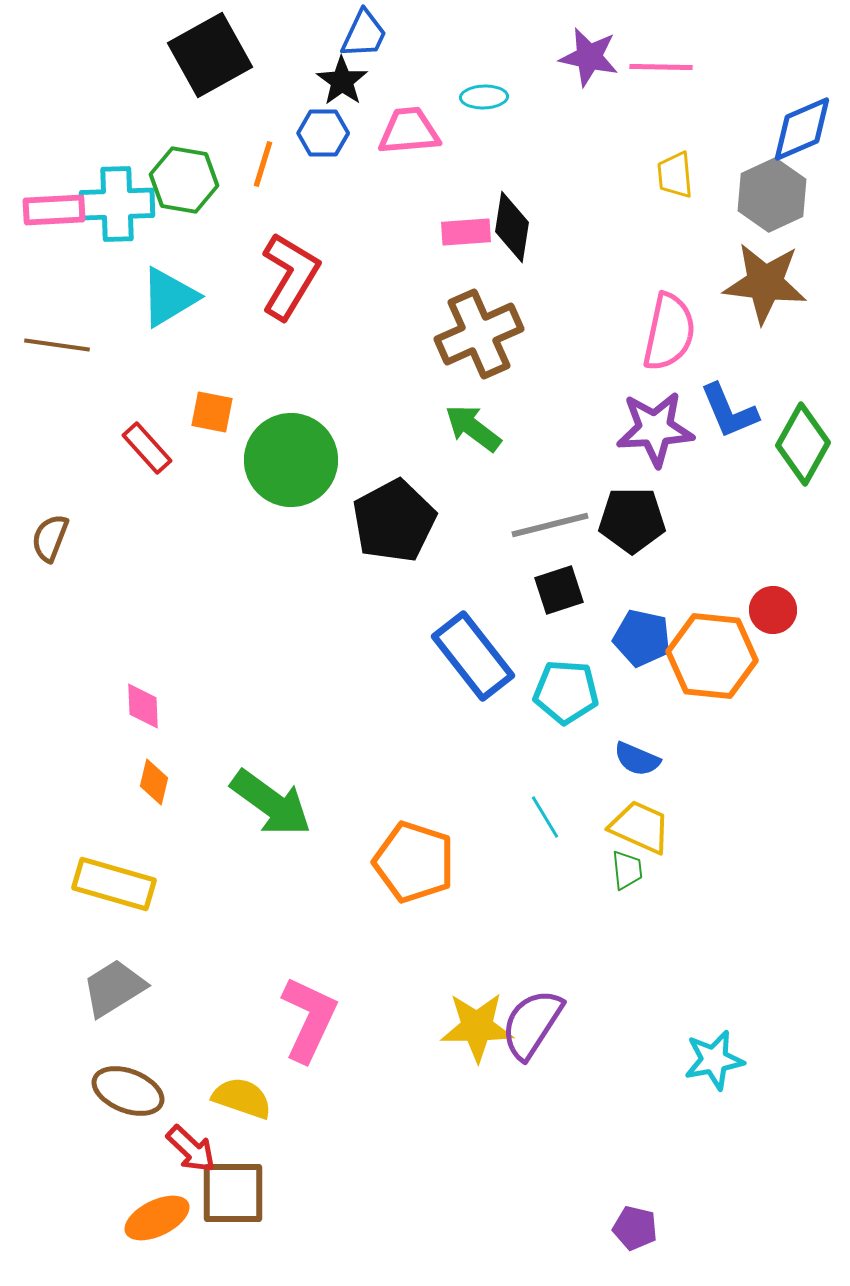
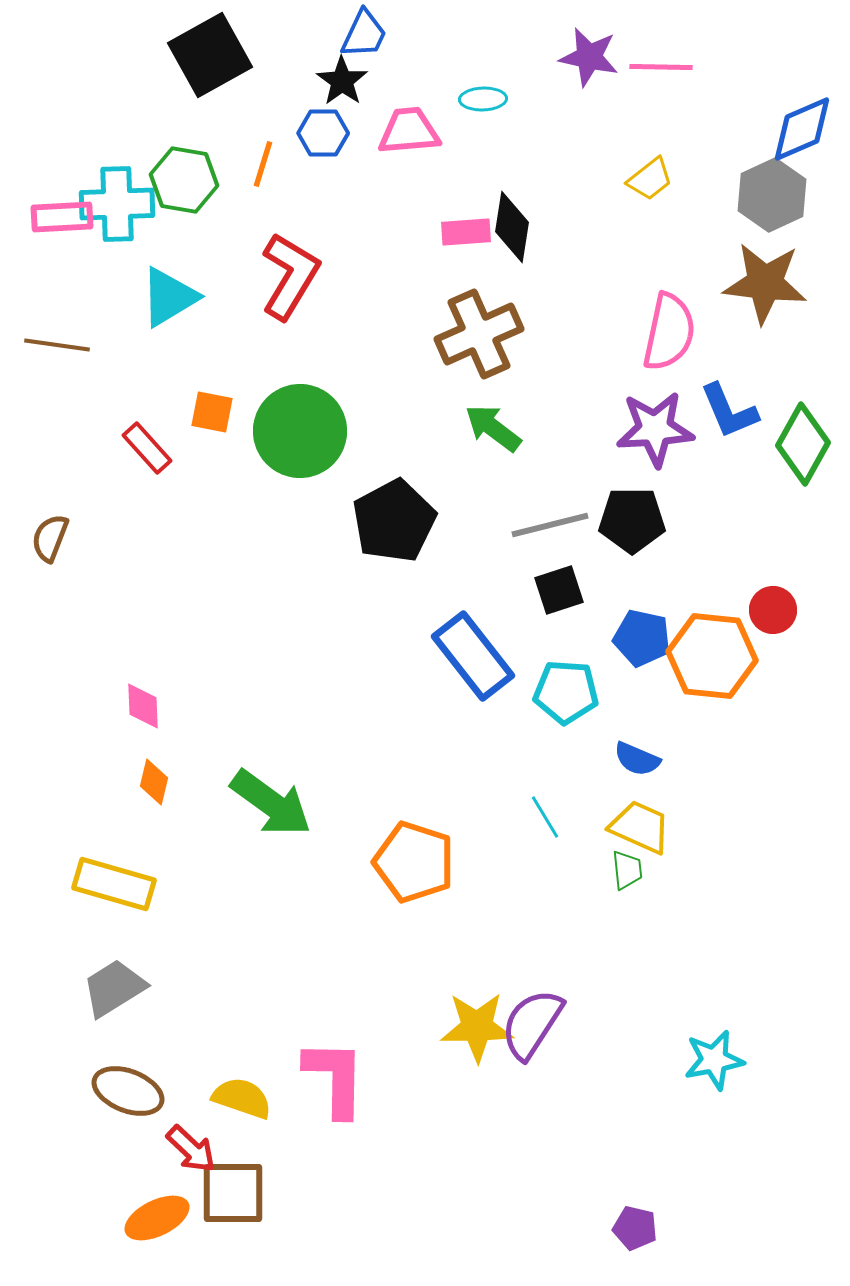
cyan ellipse at (484, 97): moved 1 px left, 2 px down
yellow trapezoid at (675, 175): moved 25 px left, 4 px down; rotated 123 degrees counterclockwise
pink rectangle at (54, 210): moved 8 px right, 7 px down
green arrow at (473, 428): moved 20 px right
green circle at (291, 460): moved 9 px right, 29 px up
pink L-shape at (309, 1019): moved 26 px right, 59 px down; rotated 24 degrees counterclockwise
